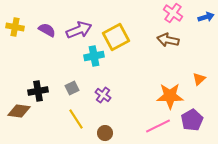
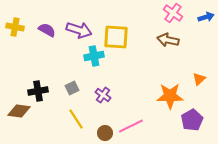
purple arrow: rotated 40 degrees clockwise
yellow square: rotated 32 degrees clockwise
pink line: moved 27 px left
